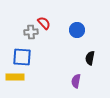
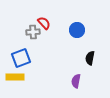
gray cross: moved 2 px right
blue square: moved 1 px left, 1 px down; rotated 24 degrees counterclockwise
